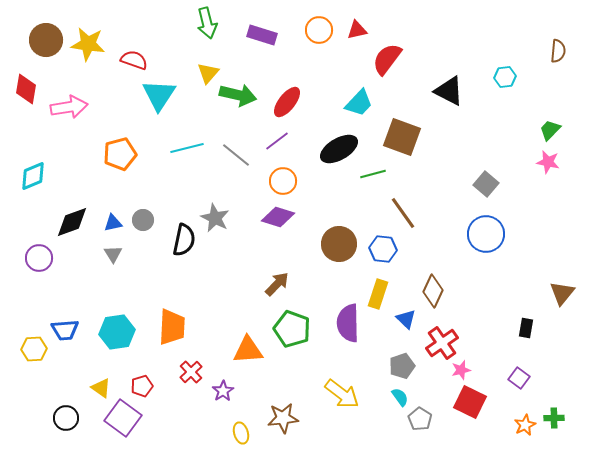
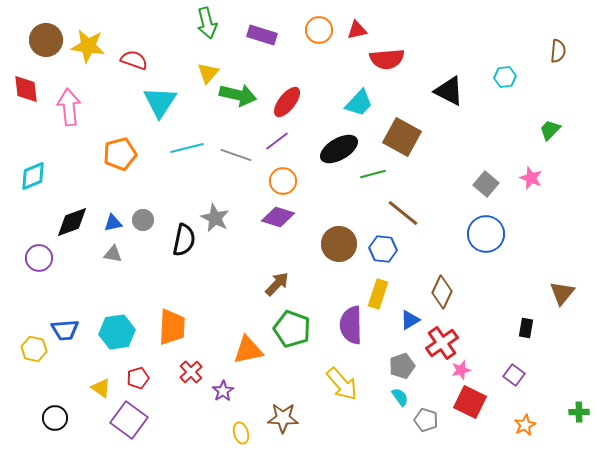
yellow star at (88, 44): moved 2 px down
red semicircle at (387, 59): rotated 132 degrees counterclockwise
red diamond at (26, 89): rotated 16 degrees counterclockwise
cyan triangle at (159, 95): moved 1 px right, 7 px down
pink arrow at (69, 107): rotated 87 degrees counterclockwise
brown square at (402, 137): rotated 9 degrees clockwise
gray line at (236, 155): rotated 20 degrees counterclockwise
pink star at (548, 162): moved 17 px left, 16 px down; rotated 10 degrees clockwise
brown line at (403, 213): rotated 16 degrees counterclockwise
gray triangle at (113, 254): rotated 48 degrees counterclockwise
brown diamond at (433, 291): moved 9 px right, 1 px down
blue triangle at (406, 319): moved 4 px right, 1 px down; rotated 45 degrees clockwise
purple semicircle at (348, 323): moved 3 px right, 2 px down
yellow hexagon at (34, 349): rotated 15 degrees clockwise
orange triangle at (248, 350): rotated 8 degrees counterclockwise
purple square at (519, 378): moved 5 px left, 3 px up
red pentagon at (142, 386): moved 4 px left, 8 px up
yellow arrow at (342, 394): moved 10 px up; rotated 12 degrees clockwise
black circle at (66, 418): moved 11 px left
purple square at (123, 418): moved 6 px right, 2 px down
brown star at (283, 418): rotated 8 degrees clockwise
green cross at (554, 418): moved 25 px right, 6 px up
gray pentagon at (420, 419): moved 6 px right, 1 px down; rotated 15 degrees counterclockwise
